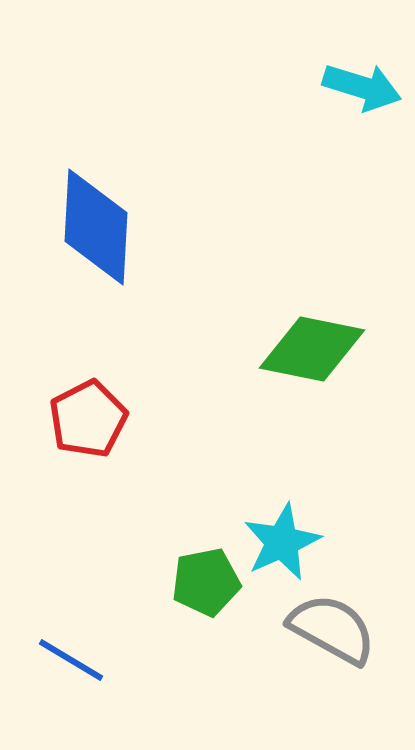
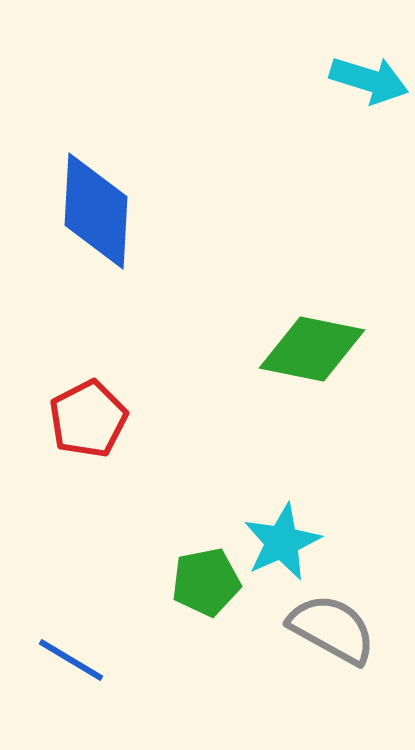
cyan arrow: moved 7 px right, 7 px up
blue diamond: moved 16 px up
